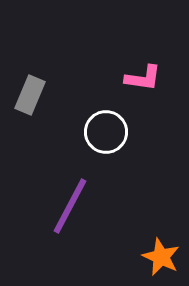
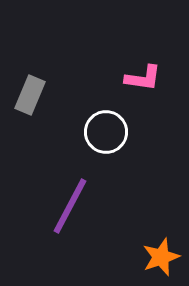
orange star: rotated 27 degrees clockwise
